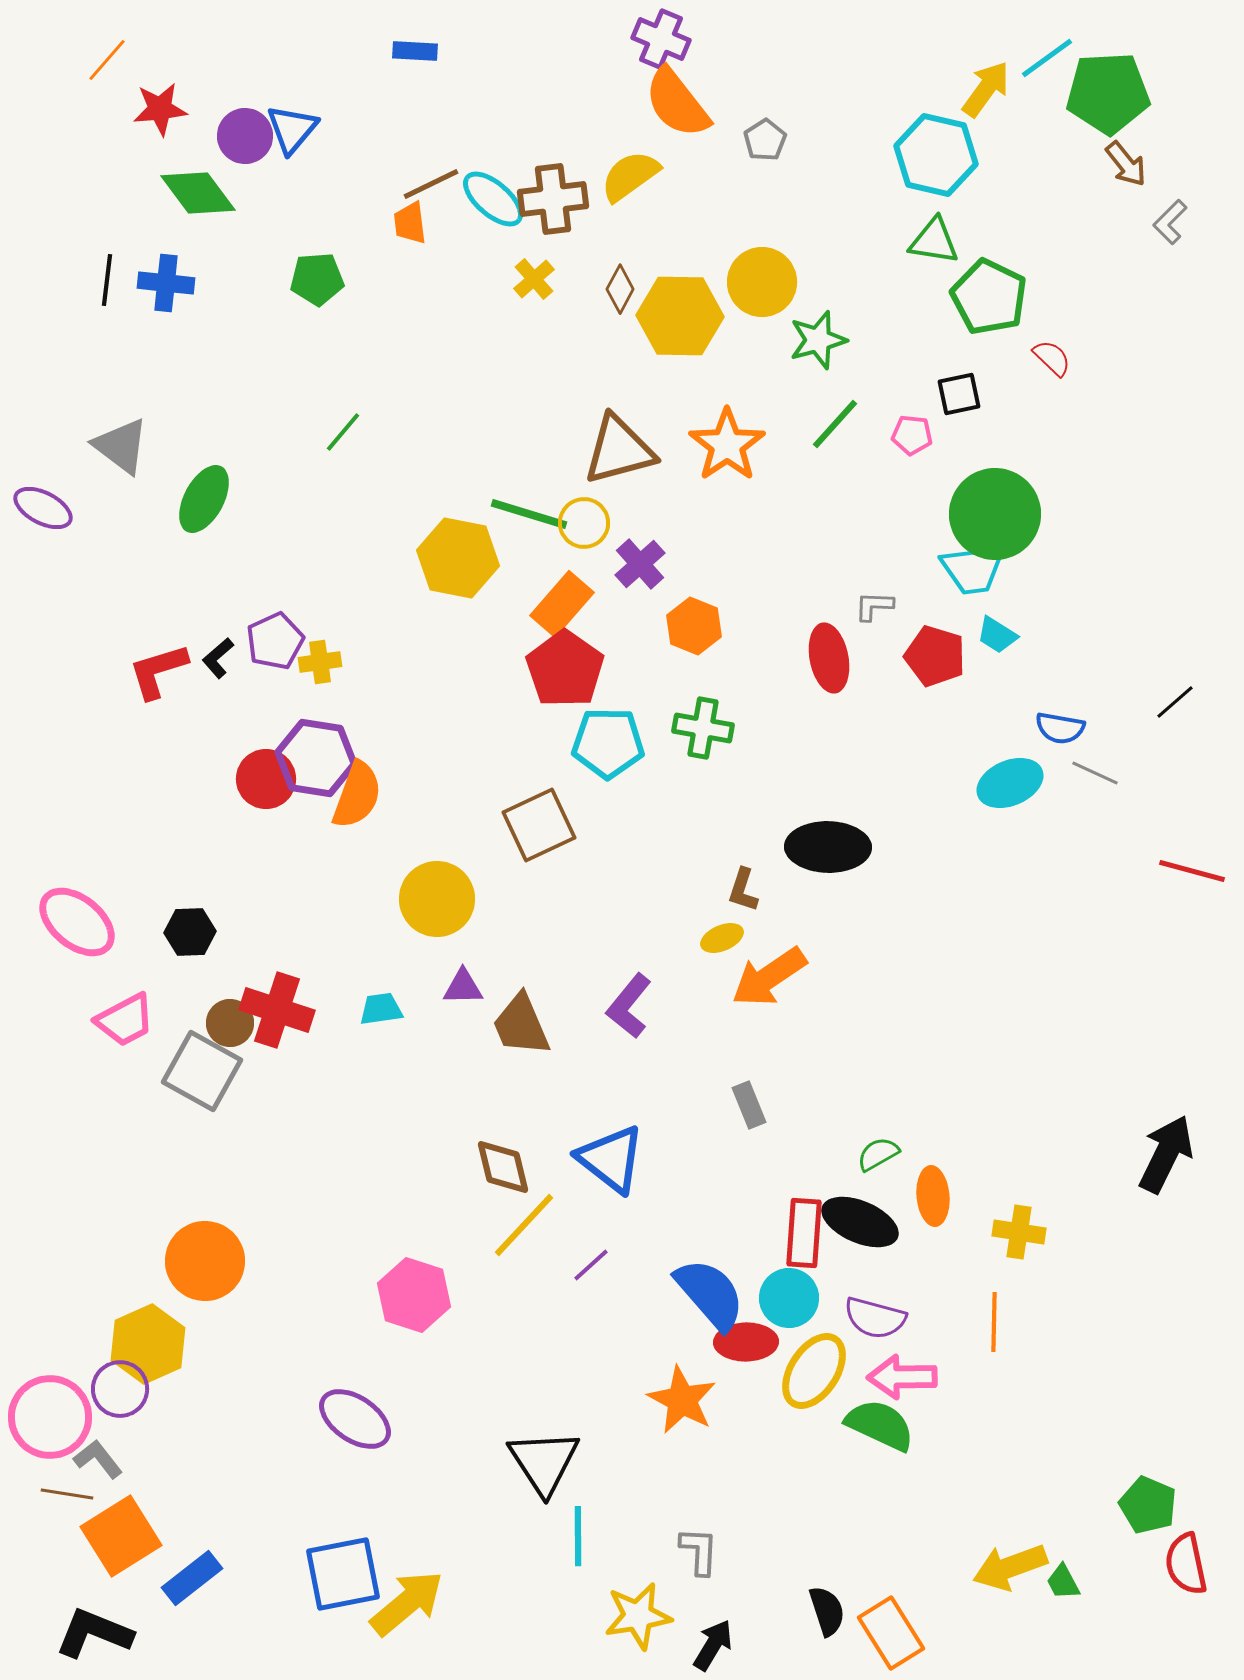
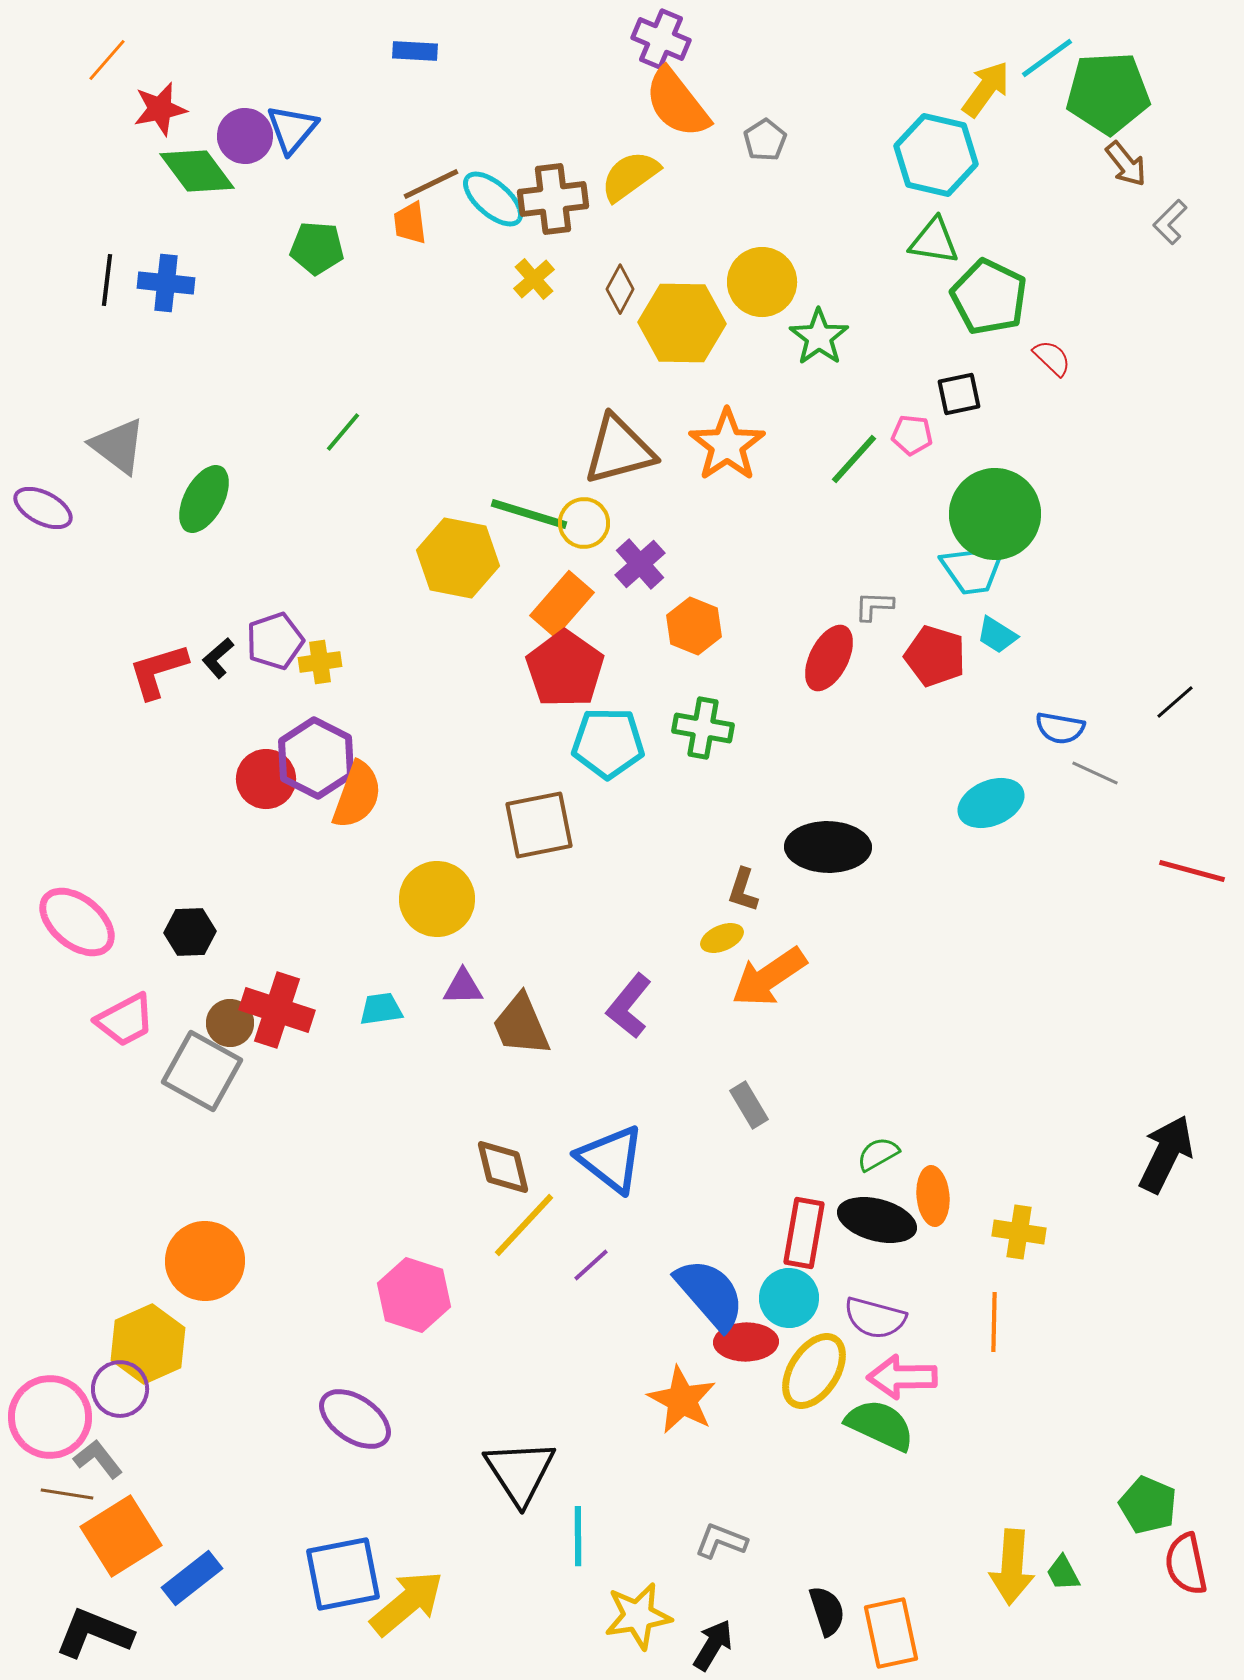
red star at (160, 109): rotated 6 degrees counterclockwise
green diamond at (198, 193): moved 1 px left, 22 px up
green pentagon at (317, 279): moved 31 px up; rotated 8 degrees clockwise
yellow hexagon at (680, 316): moved 2 px right, 7 px down
green star at (818, 340): moved 1 px right, 3 px up; rotated 20 degrees counterclockwise
green line at (835, 424): moved 19 px right, 35 px down
gray triangle at (121, 446): moved 3 px left
purple pentagon at (275, 641): rotated 6 degrees clockwise
red ellipse at (829, 658): rotated 38 degrees clockwise
purple hexagon at (316, 758): rotated 18 degrees clockwise
cyan ellipse at (1010, 783): moved 19 px left, 20 px down
brown square at (539, 825): rotated 14 degrees clockwise
gray rectangle at (749, 1105): rotated 9 degrees counterclockwise
black ellipse at (860, 1222): moved 17 px right, 2 px up; rotated 8 degrees counterclockwise
red rectangle at (804, 1233): rotated 6 degrees clockwise
black triangle at (544, 1462): moved 24 px left, 10 px down
gray L-shape at (699, 1551): moved 22 px right, 10 px up; rotated 72 degrees counterclockwise
yellow arrow at (1010, 1567): moved 2 px right; rotated 66 degrees counterclockwise
green trapezoid at (1063, 1582): moved 9 px up
orange rectangle at (891, 1633): rotated 20 degrees clockwise
